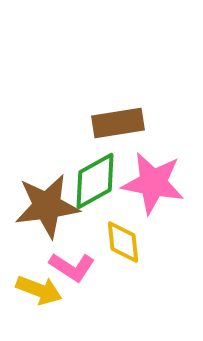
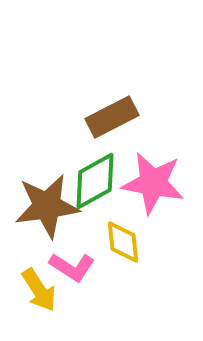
brown rectangle: moved 6 px left, 6 px up; rotated 18 degrees counterclockwise
yellow arrow: rotated 36 degrees clockwise
